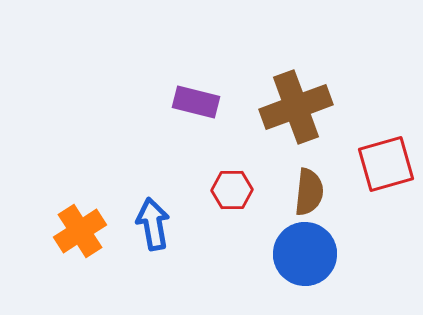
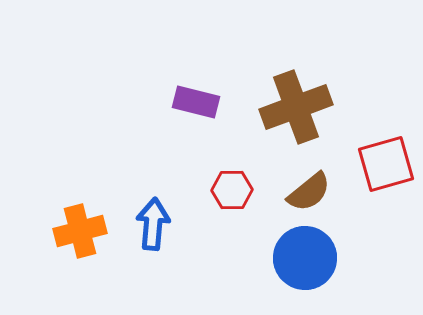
brown semicircle: rotated 45 degrees clockwise
blue arrow: rotated 15 degrees clockwise
orange cross: rotated 18 degrees clockwise
blue circle: moved 4 px down
